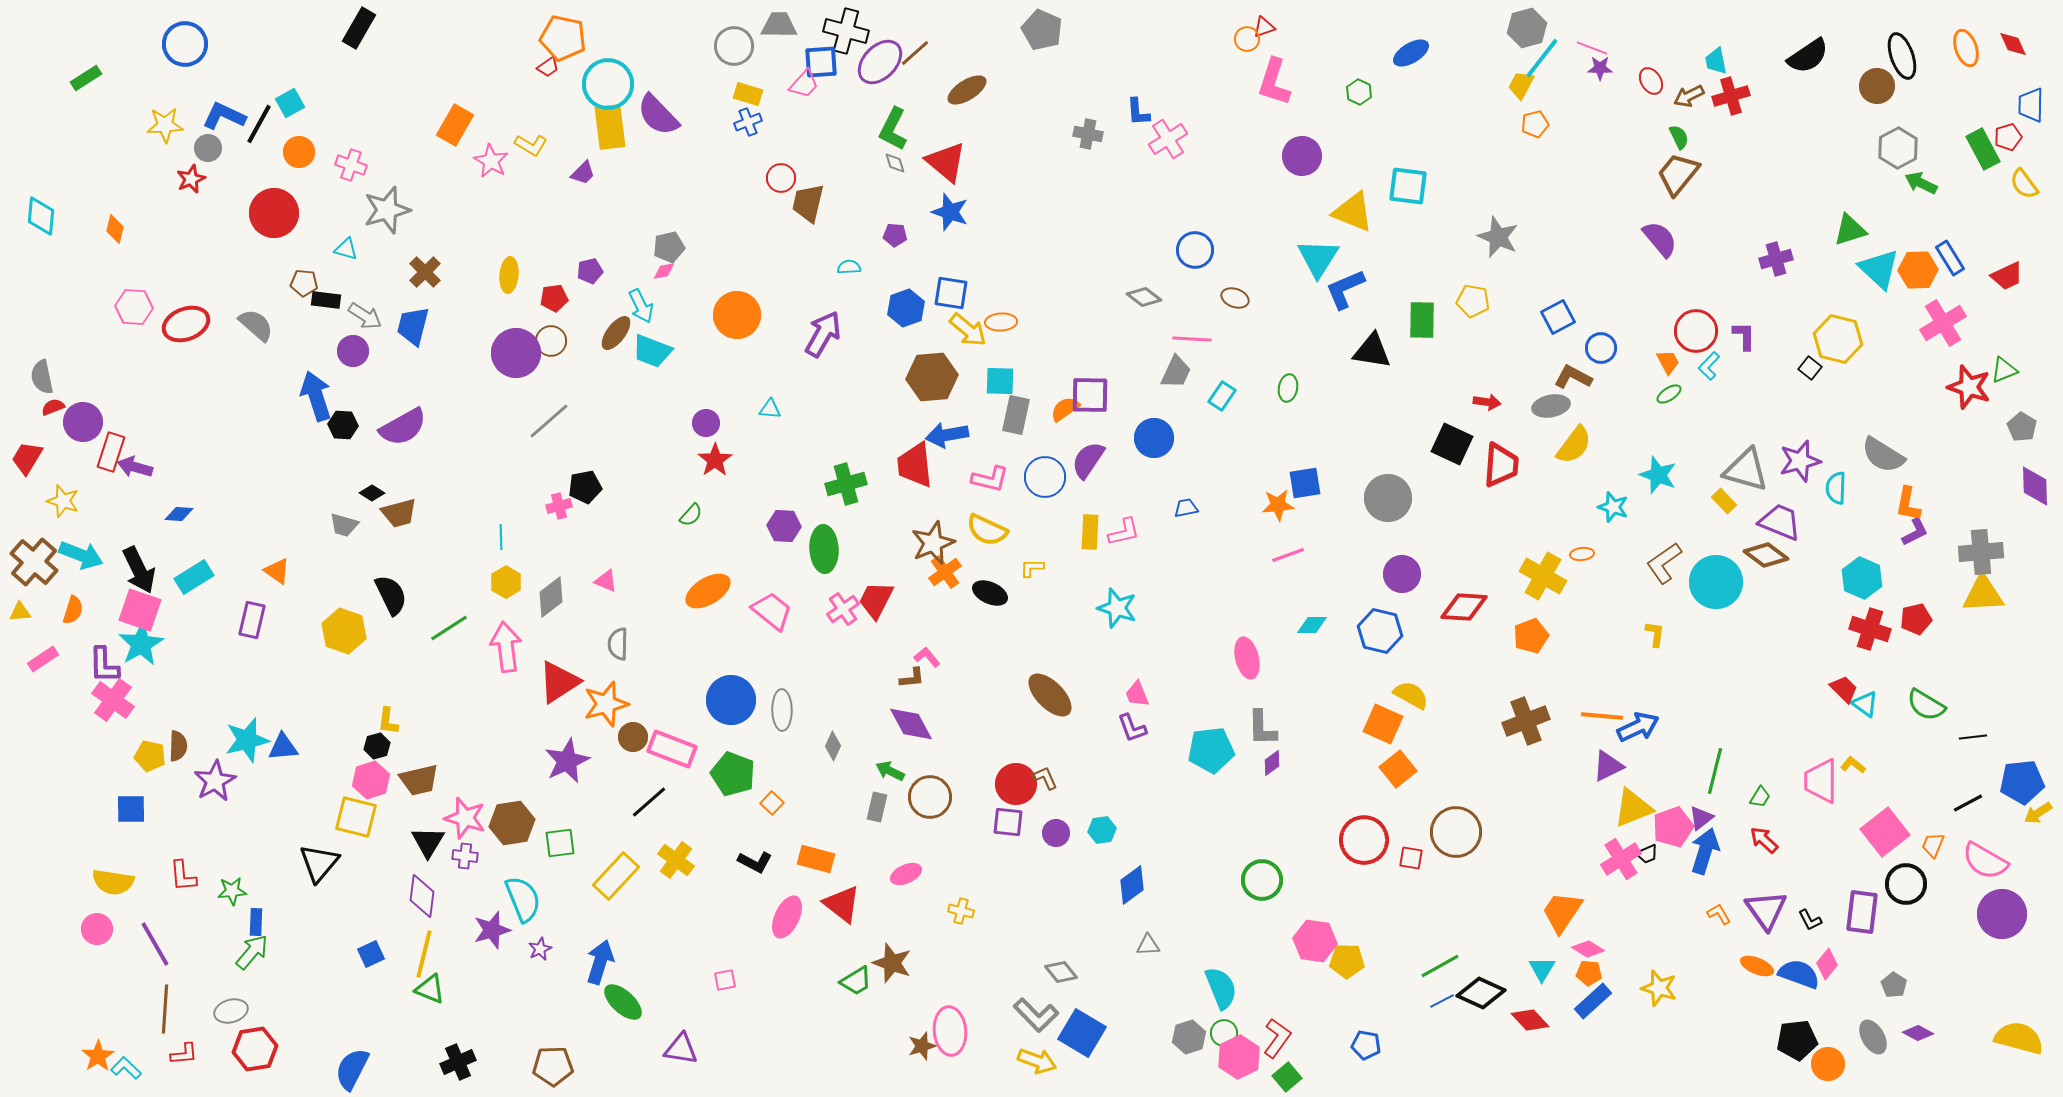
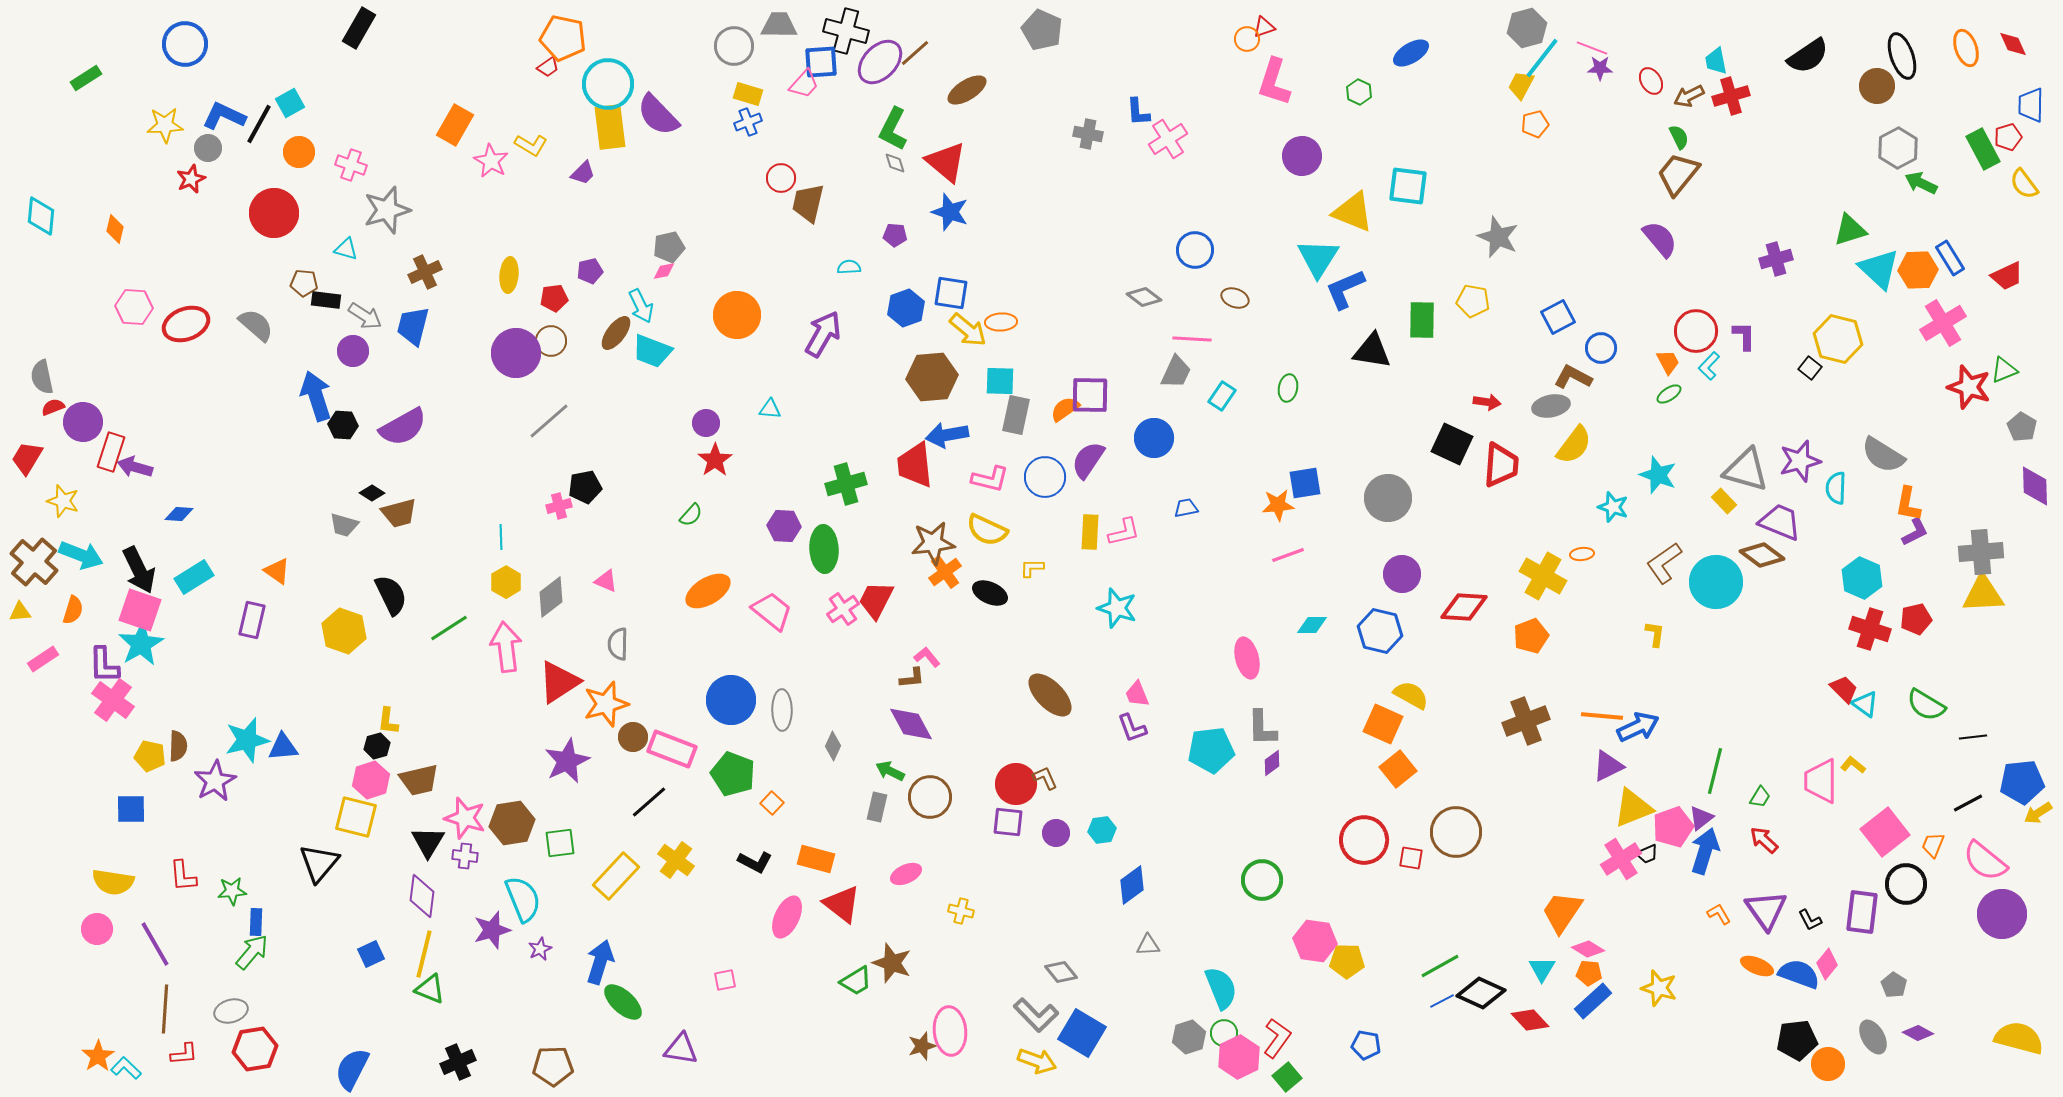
brown cross at (425, 272): rotated 20 degrees clockwise
brown star at (933, 543): rotated 15 degrees clockwise
brown diamond at (1766, 555): moved 4 px left
pink semicircle at (1985, 861): rotated 9 degrees clockwise
